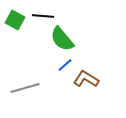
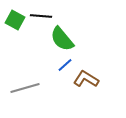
black line: moved 2 px left
